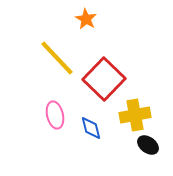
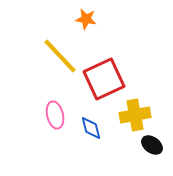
orange star: rotated 20 degrees counterclockwise
yellow line: moved 3 px right, 2 px up
red square: rotated 21 degrees clockwise
black ellipse: moved 4 px right
